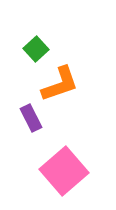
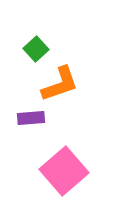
purple rectangle: rotated 68 degrees counterclockwise
